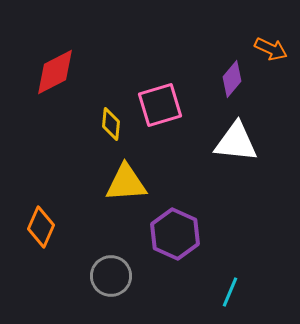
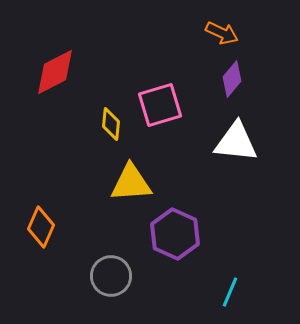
orange arrow: moved 49 px left, 16 px up
yellow triangle: moved 5 px right
